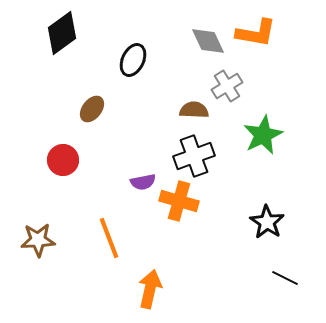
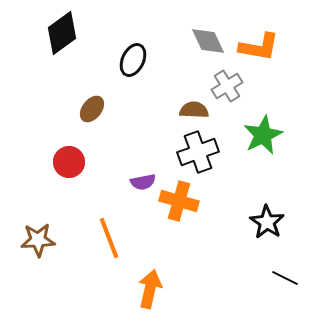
orange L-shape: moved 3 px right, 14 px down
black cross: moved 4 px right, 4 px up
red circle: moved 6 px right, 2 px down
